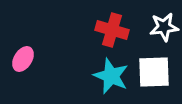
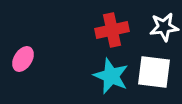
red cross: rotated 28 degrees counterclockwise
white square: rotated 9 degrees clockwise
